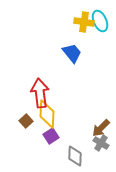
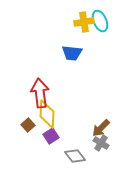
yellow cross: rotated 18 degrees counterclockwise
blue trapezoid: rotated 135 degrees clockwise
brown square: moved 2 px right, 4 px down
gray diamond: rotated 40 degrees counterclockwise
